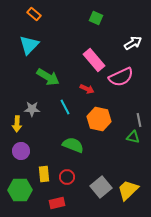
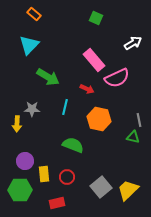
pink semicircle: moved 4 px left, 1 px down
cyan line: rotated 42 degrees clockwise
purple circle: moved 4 px right, 10 px down
